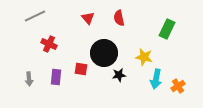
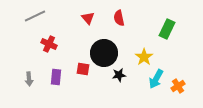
yellow star: rotated 24 degrees clockwise
red square: moved 2 px right
cyan arrow: rotated 18 degrees clockwise
